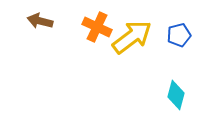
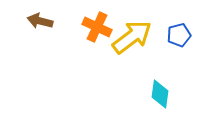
cyan diamond: moved 16 px left, 1 px up; rotated 8 degrees counterclockwise
